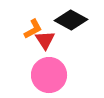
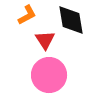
black diamond: rotated 52 degrees clockwise
orange L-shape: moved 6 px left, 14 px up
